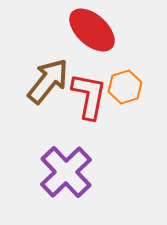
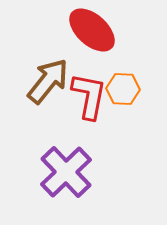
orange hexagon: moved 2 px left, 2 px down; rotated 20 degrees clockwise
